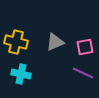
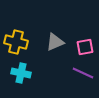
cyan cross: moved 1 px up
